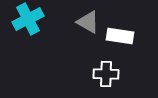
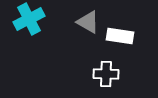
cyan cross: moved 1 px right
